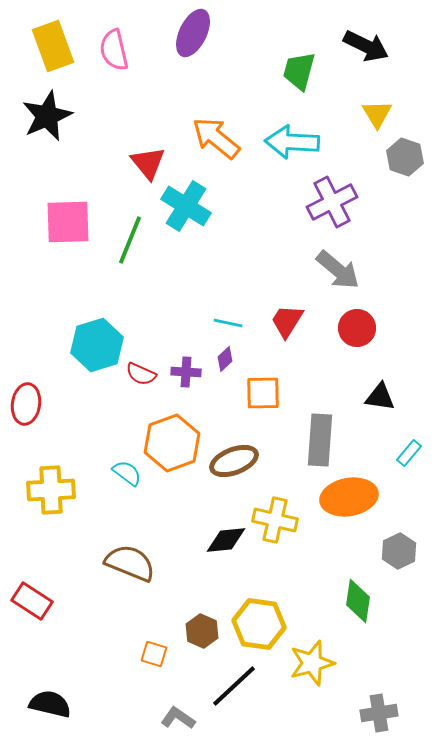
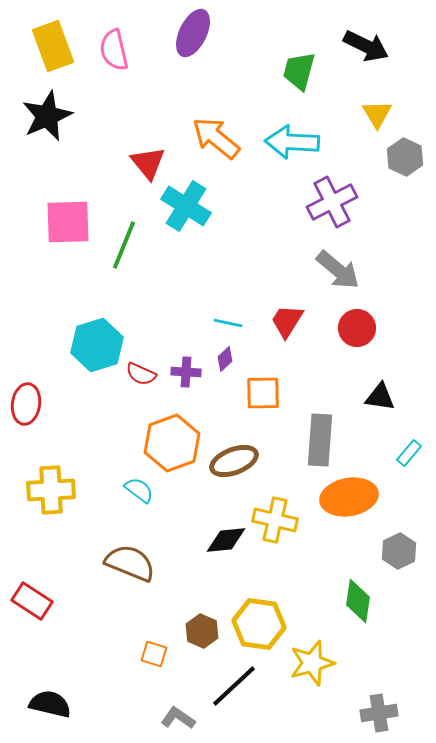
gray hexagon at (405, 157): rotated 6 degrees clockwise
green line at (130, 240): moved 6 px left, 5 px down
cyan semicircle at (127, 473): moved 12 px right, 17 px down
